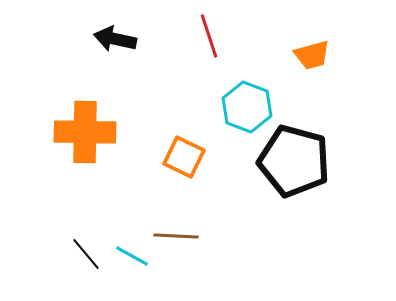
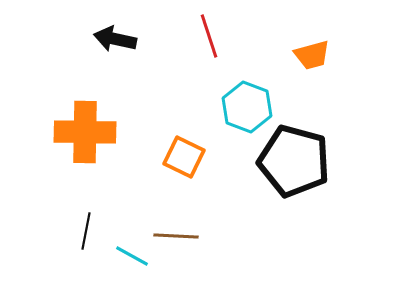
black line: moved 23 px up; rotated 51 degrees clockwise
